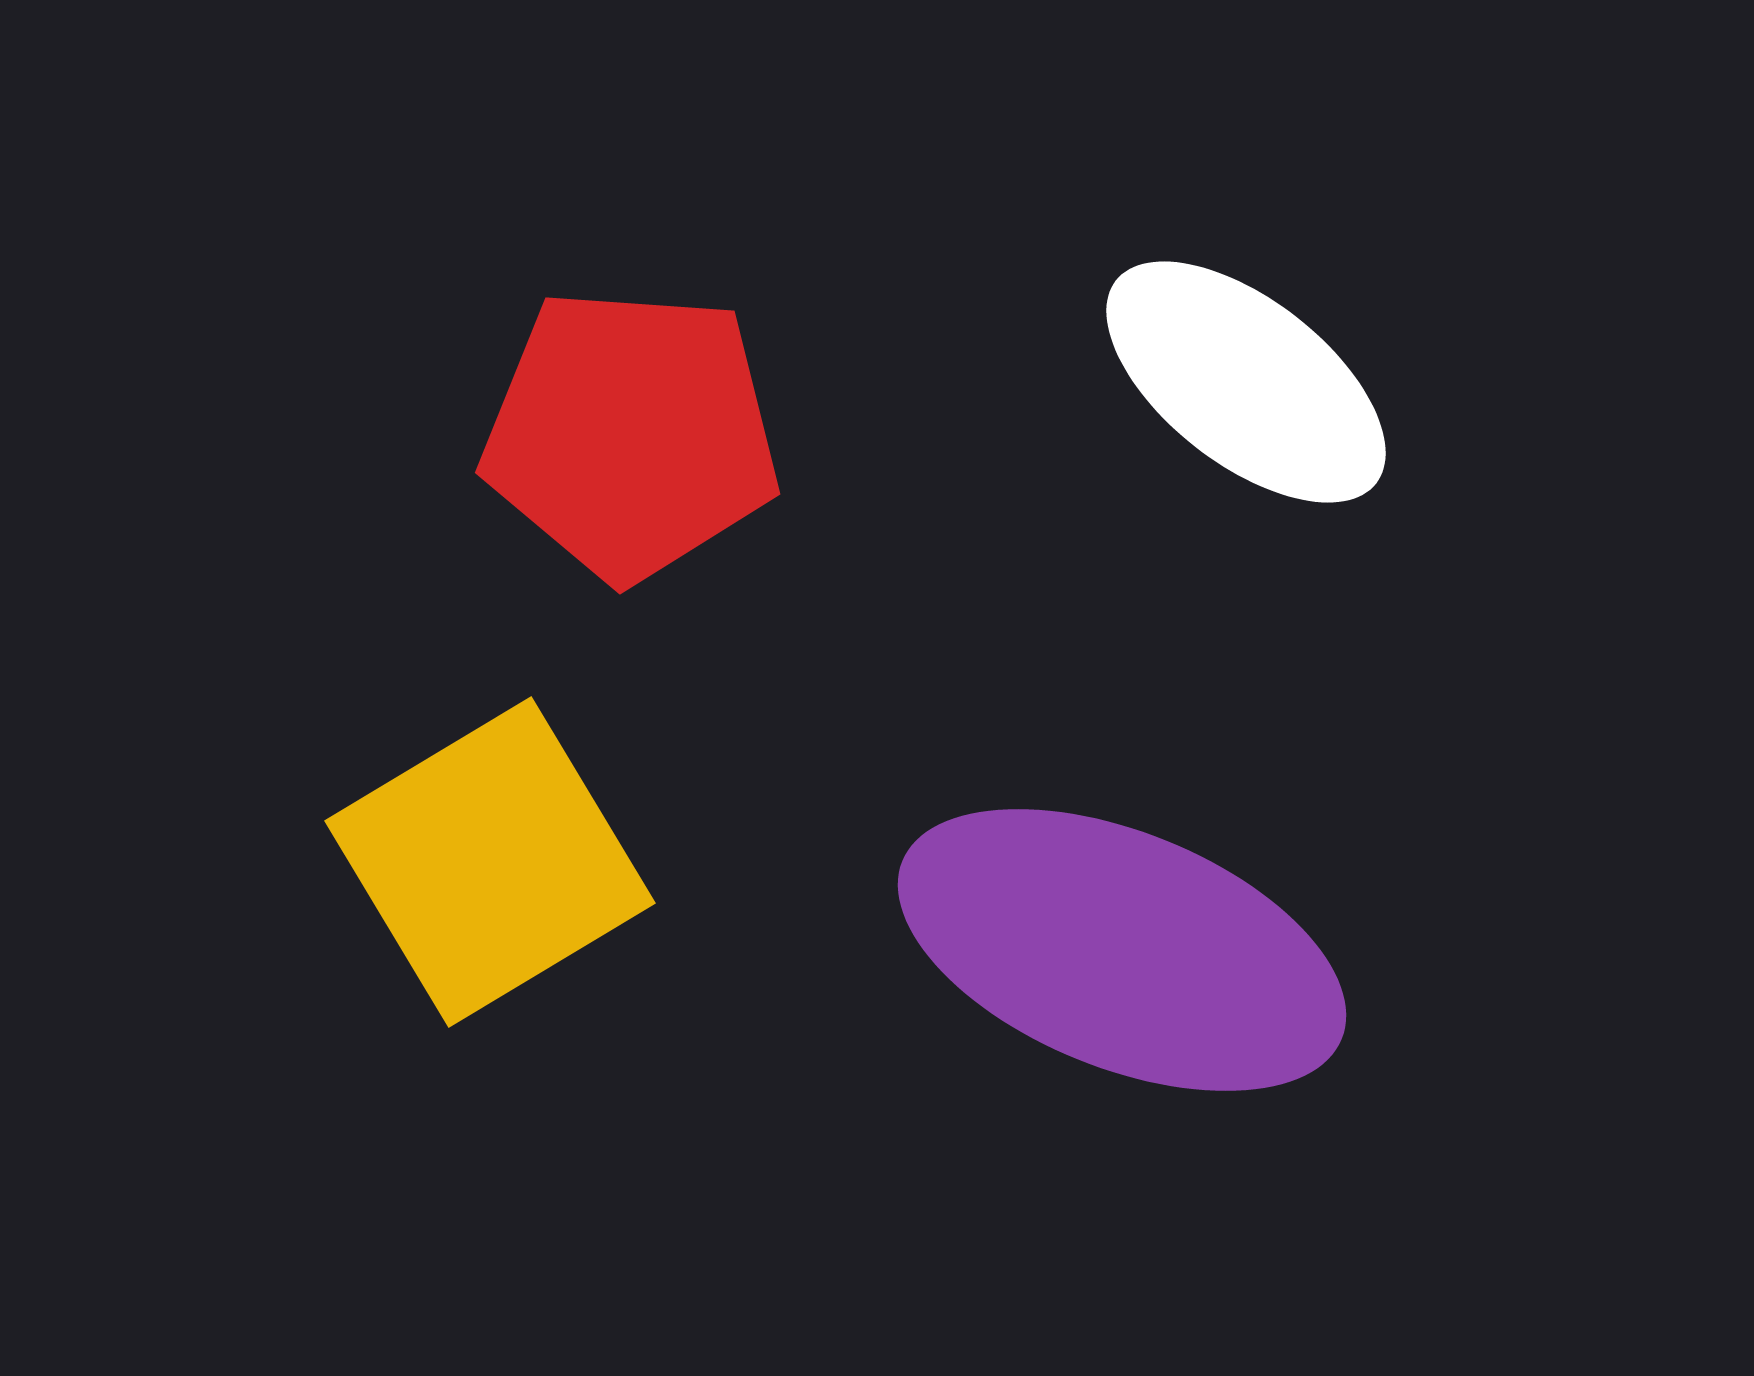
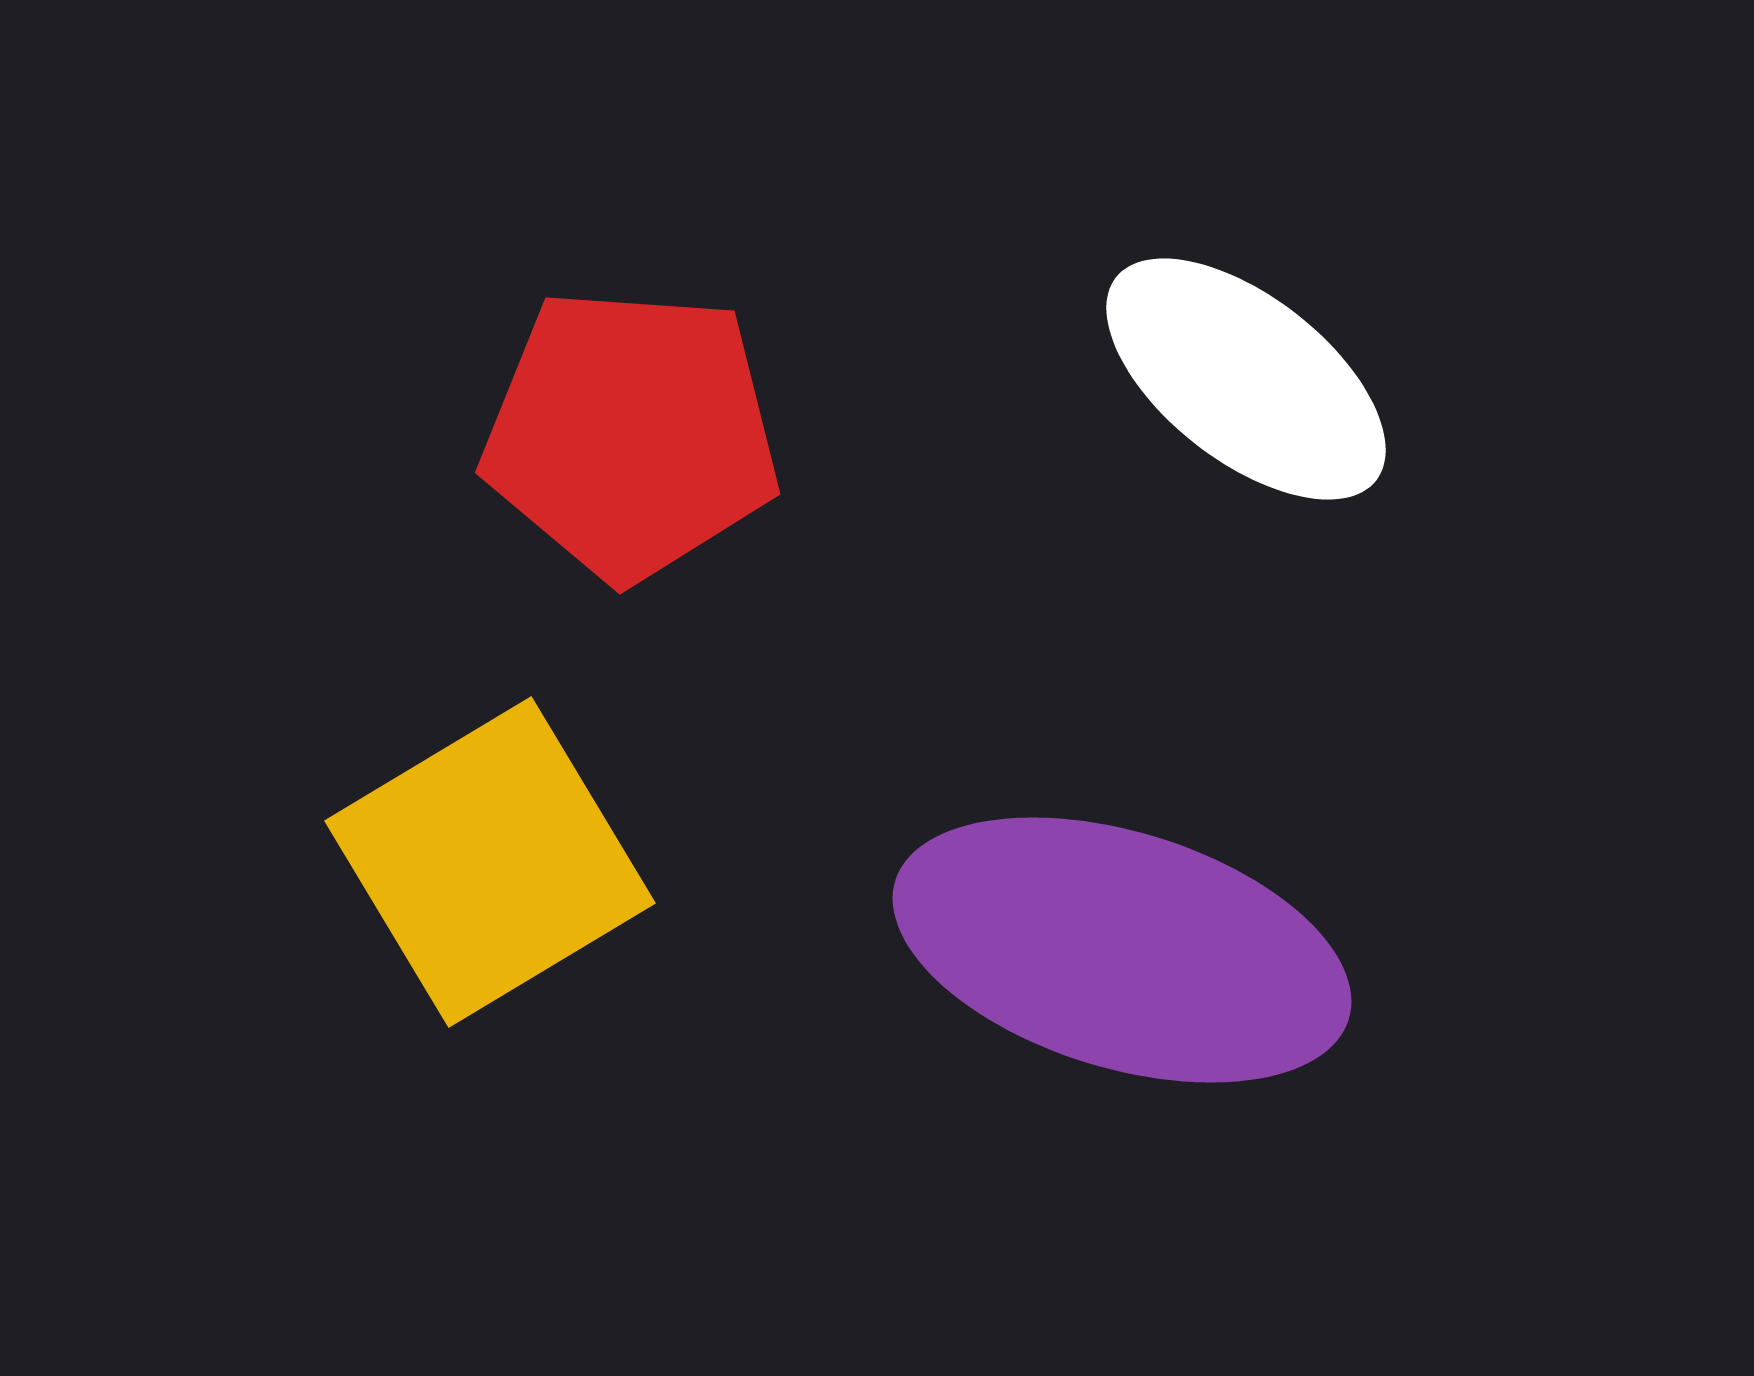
white ellipse: moved 3 px up
purple ellipse: rotated 5 degrees counterclockwise
